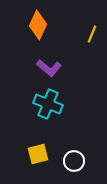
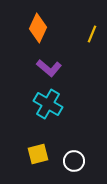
orange diamond: moved 3 px down
cyan cross: rotated 8 degrees clockwise
